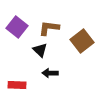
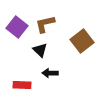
brown L-shape: moved 4 px left, 4 px up; rotated 20 degrees counterclockwise
red rectangle: moved 5 px right
